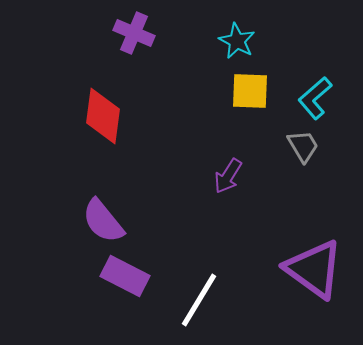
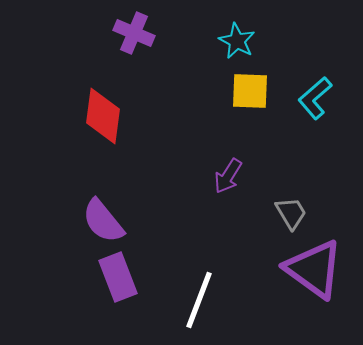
gray trapezoid: moved 12 px left, 67 px down
purple rectangle: moved 7 px left, 1 px down; rotated 42 degrees clockwise
white line: rotated 10 degrees counterclockwise
